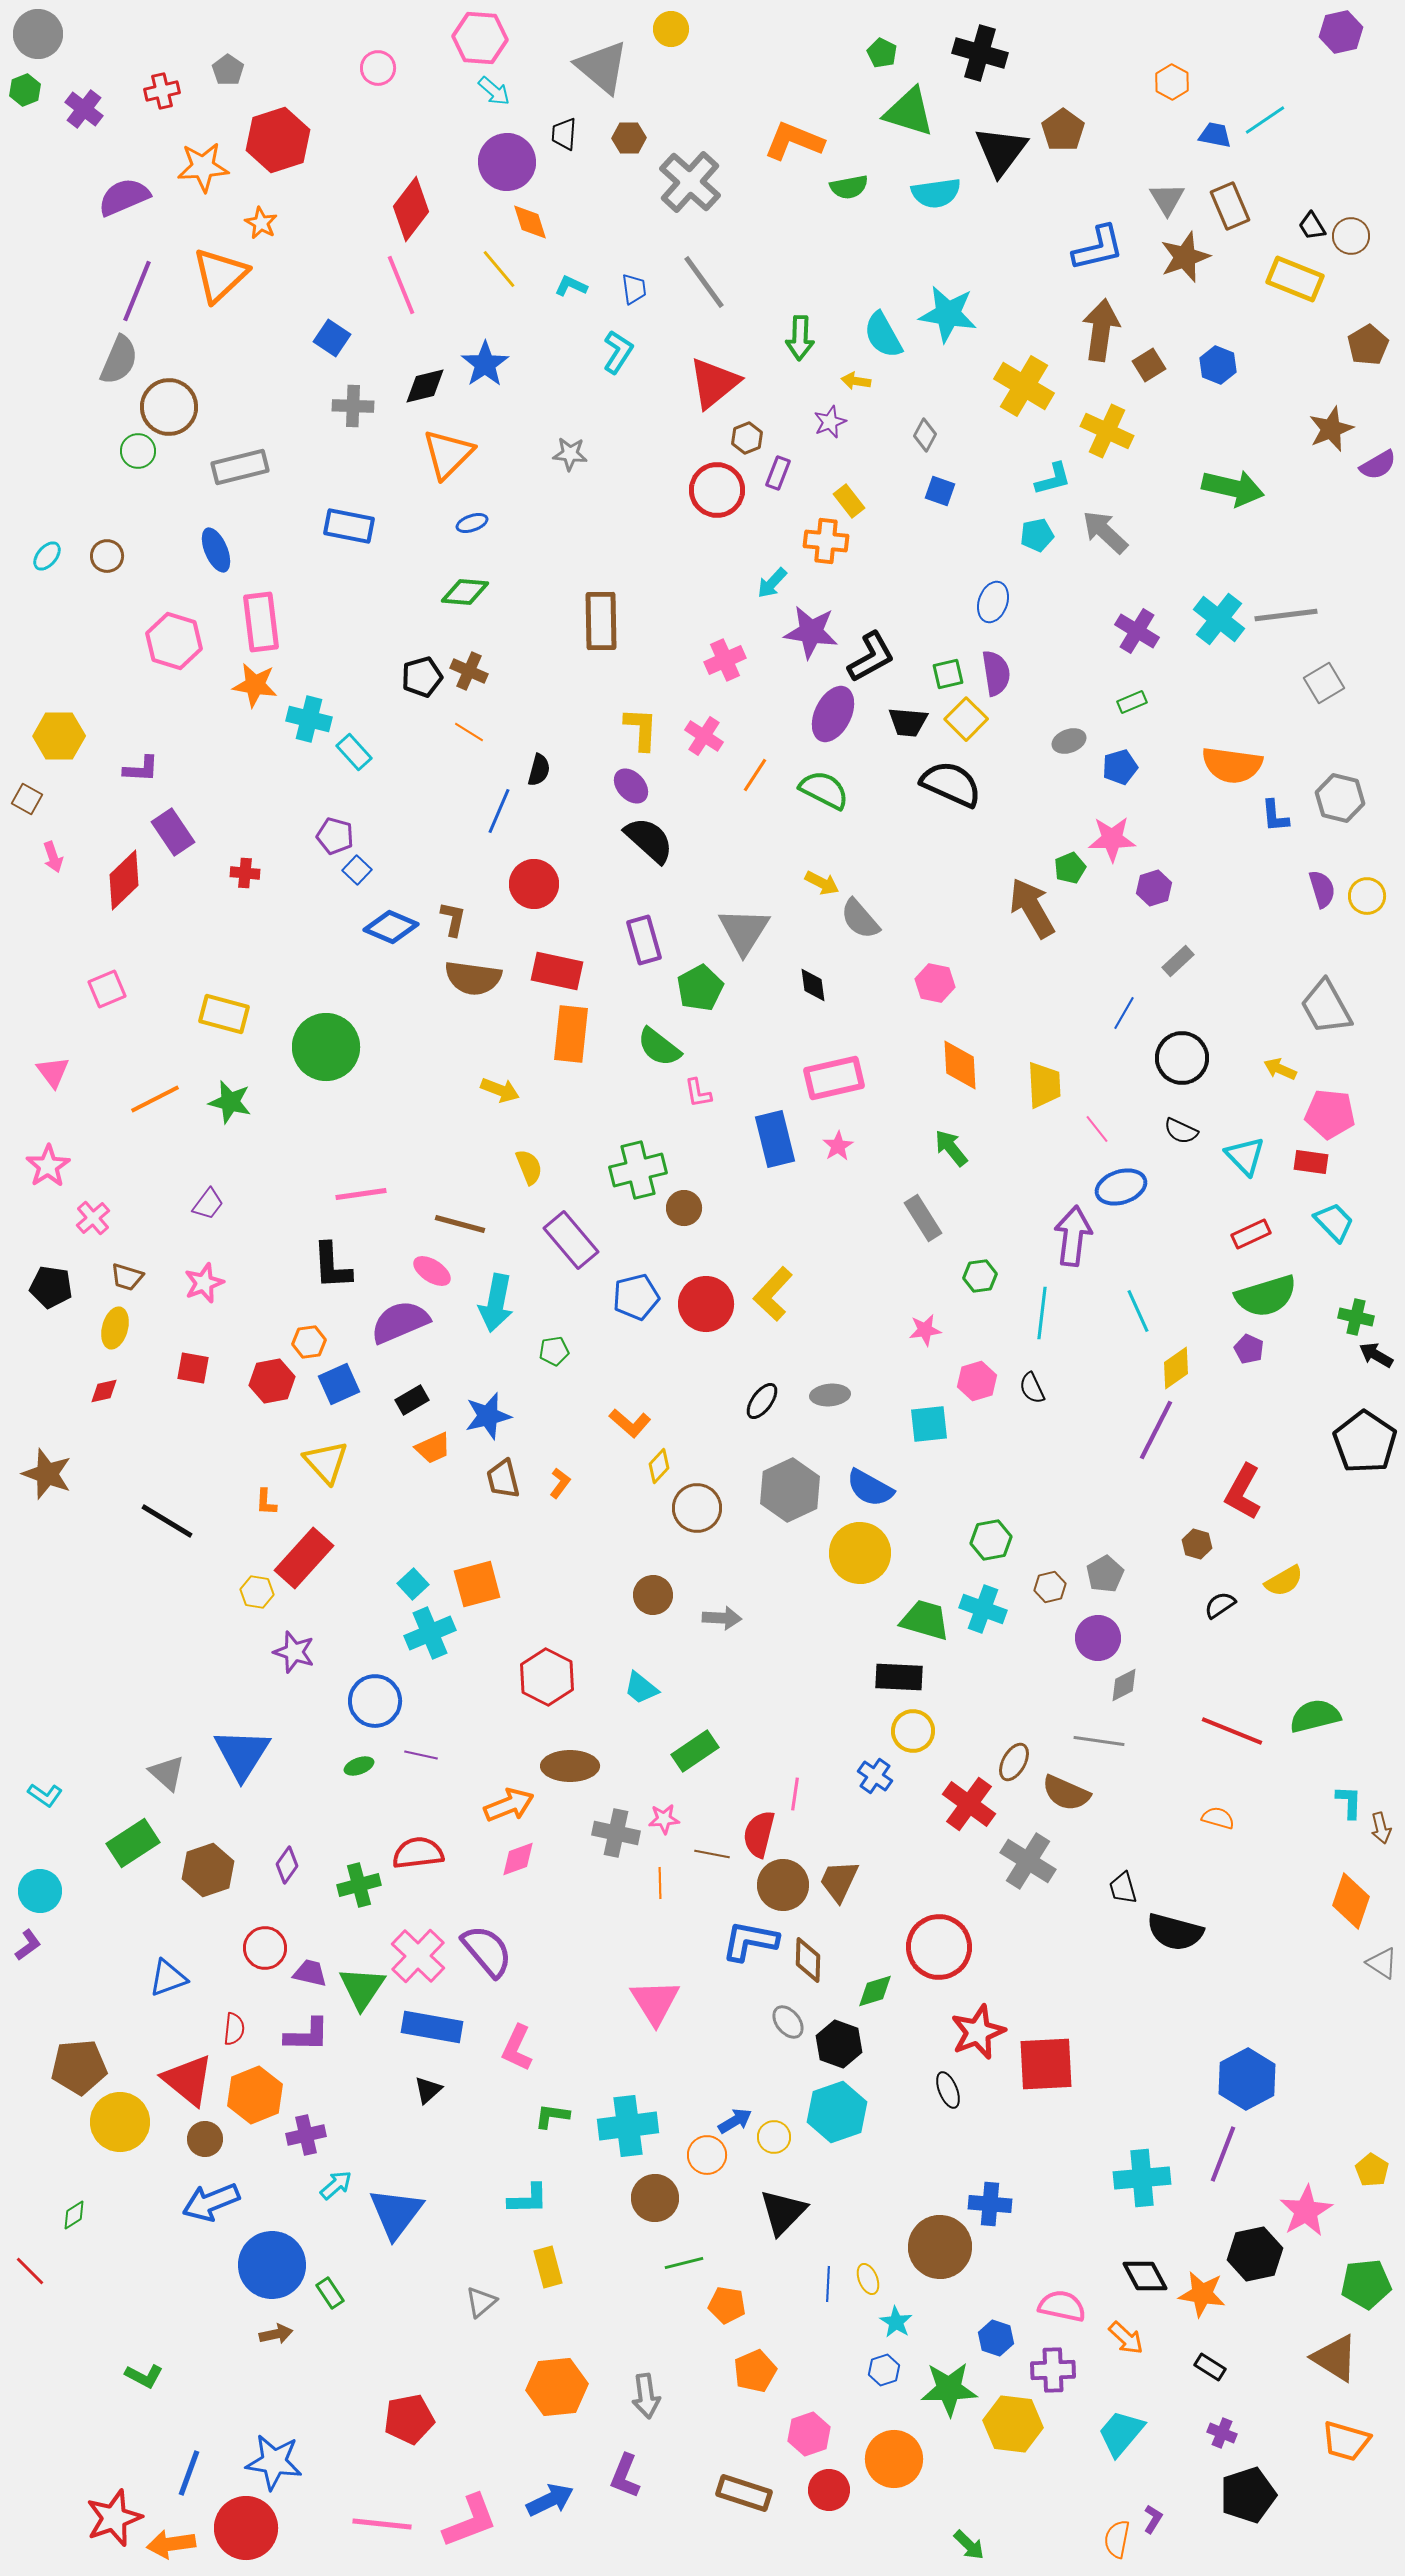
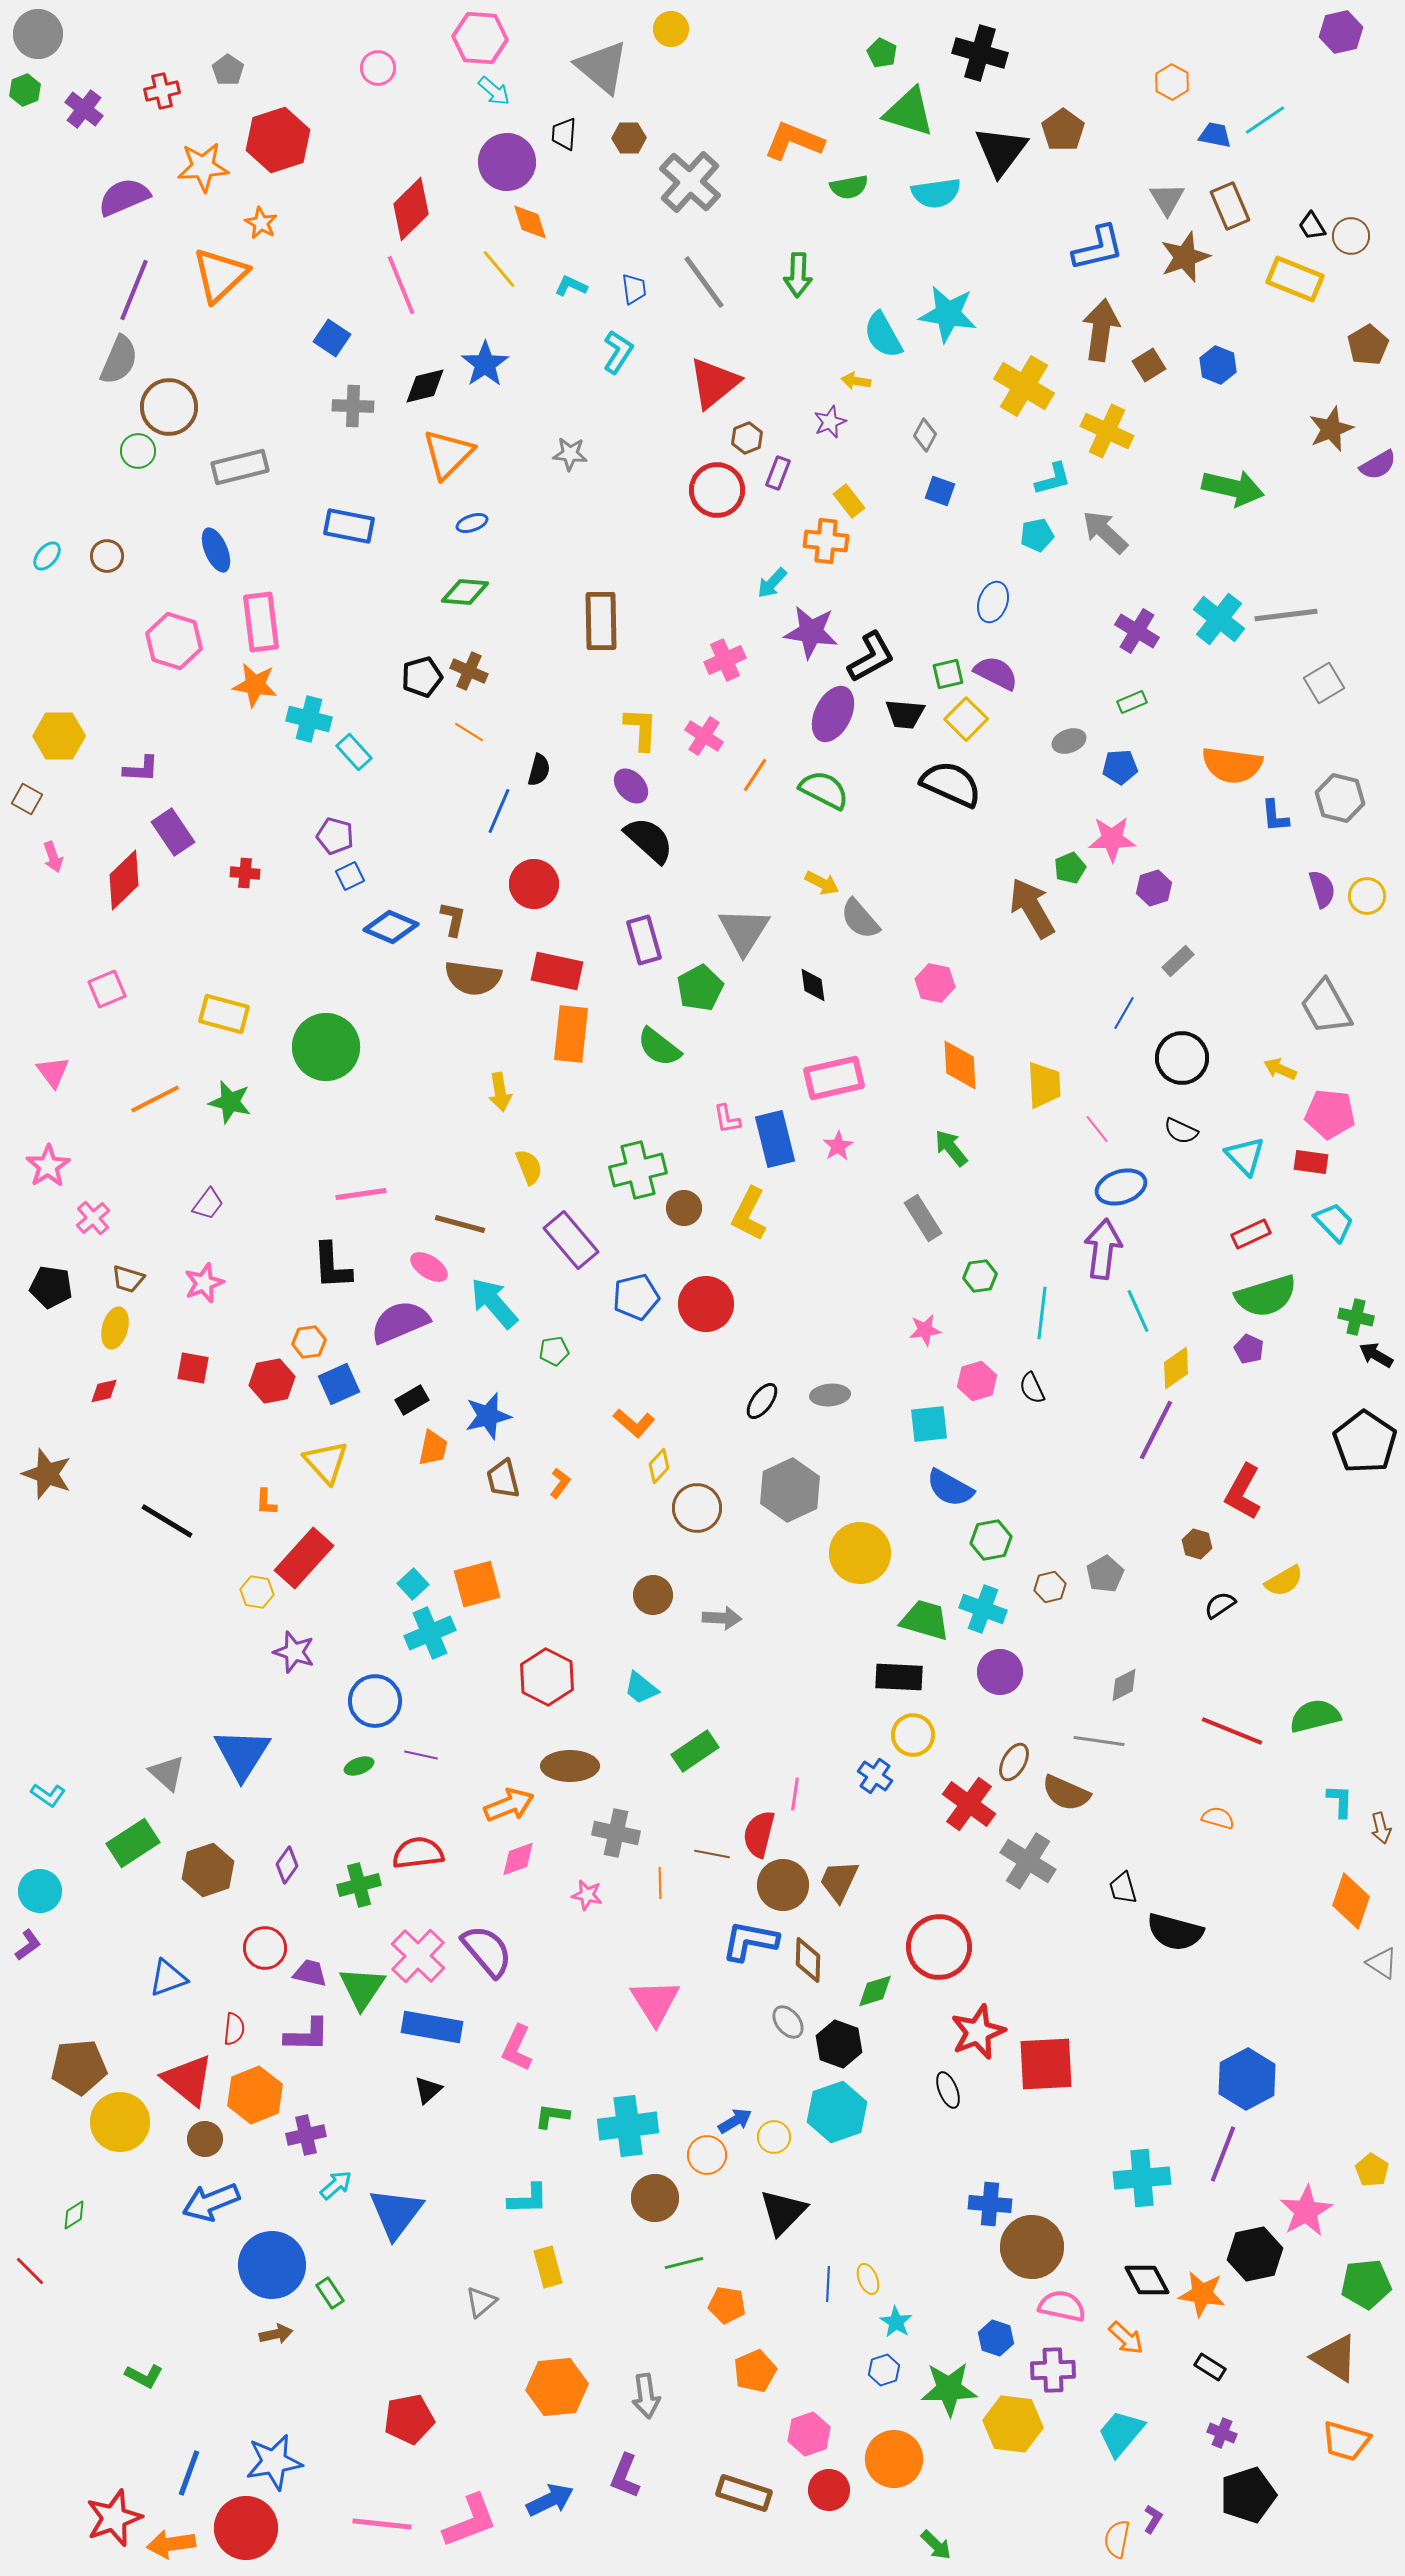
red diamond at (411, 209): rotated 8 degrees clockwise
purple line at (137, 291): moved 3 px left, 1 px up
green arrow at (800, 338): moved 2 px left, 63 px up
purple semicircle at (996, 673): rotated 54 degrees counterclockwise
black trapezoid at (908, 722): moved 3 px left, 8 px up
blue pentagon at (1120, 767): rotated 12 degrees clockwise
blue square at (357, 870): moved 7 px left, 6 px down; rotated 20 degrees clockwise
yellow arrow at (500, 1090): moved 2 px down; rotated 60 degrees clockwise
pink L-shape at (698, 1093): moved 29 px right, 26 px down
purple arrow at (1073, 1236): moved 30 px right, 13 px down
pink ellipse at (432, 1271): moved 3 px left, 4 px up
brown trapezoid at (127, 1277): moved 1 px right, 2 px down
yellow L-shape at (773, 1294): moved 24 px left, 80 px up; rotated 16 degrees counterclockwise
cyan arrow at (496, 1303): moved 2 px left; rotated 128 degrees clockwise
orange L-shape at (630, 1423): moved 4 px right
orange trapezoid at (433, 1448): rotated 54 degrees counterclockwise
blue semicircle at (870, 1488): moved 80 px right
purple circle at (1098, 1638): moved 98 px left, 34 px down
yellow circle at (913, 1731): moved 4 px down
cyan L-shape at (45, 1795): moved 3 px right
cyan L-shape at (1349, 1802): moved 9 px left, 1 px up
pink star at (664, 1819): moved 77 px left, 76 px down; rotated 16 degrees clockwise
brown circle at (940, 2247): moved 92 px right
black diamond at (1145, 2276): moved 2 px right, 4 px down
blue star at (274, 2462): rotated 18 degrees counterclockwise
green arrow at (969, 2545): moved 33 px left
